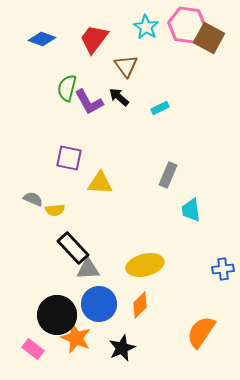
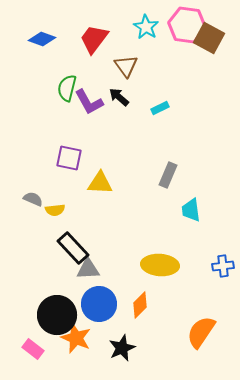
yellow ellipse: moved 15 px right; rotated 18 degrees clockwise
blue cross: moved 3 px up
